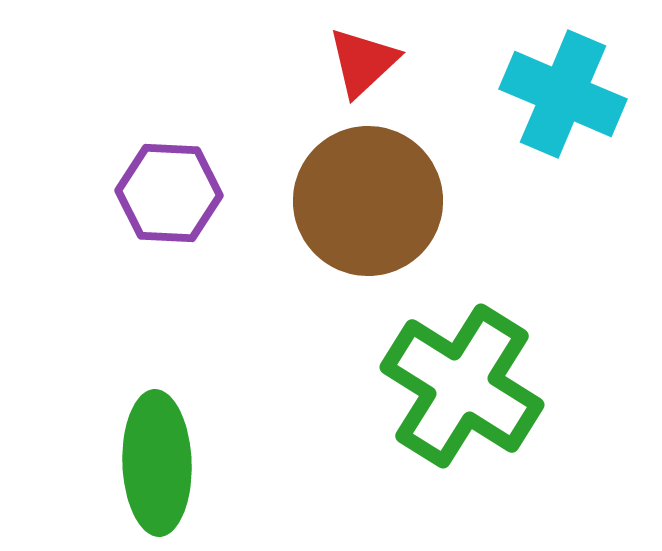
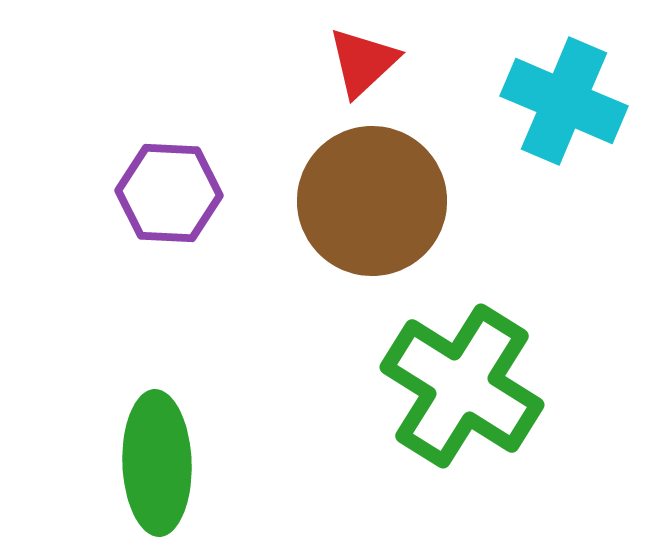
cyan cross: moved 1 px right, 7 px down
brown circle: moved 4 px right
